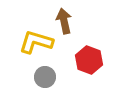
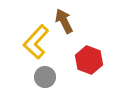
brown arrow: rotated 15 degrees counterclockwise
yellow L-shape: rotated 64 degrees counterclockwise
